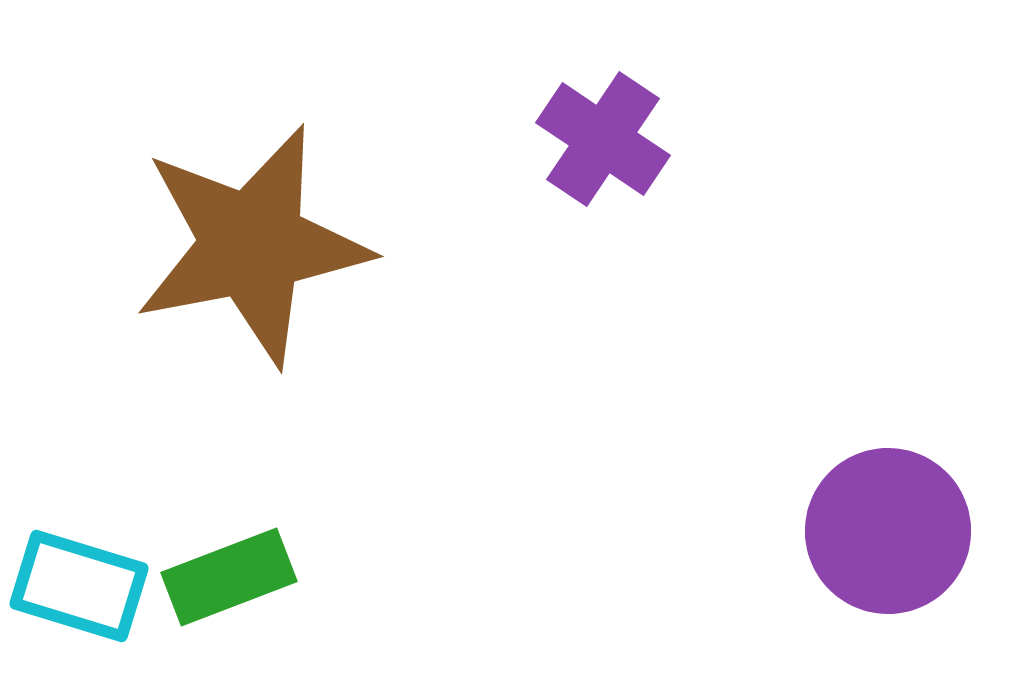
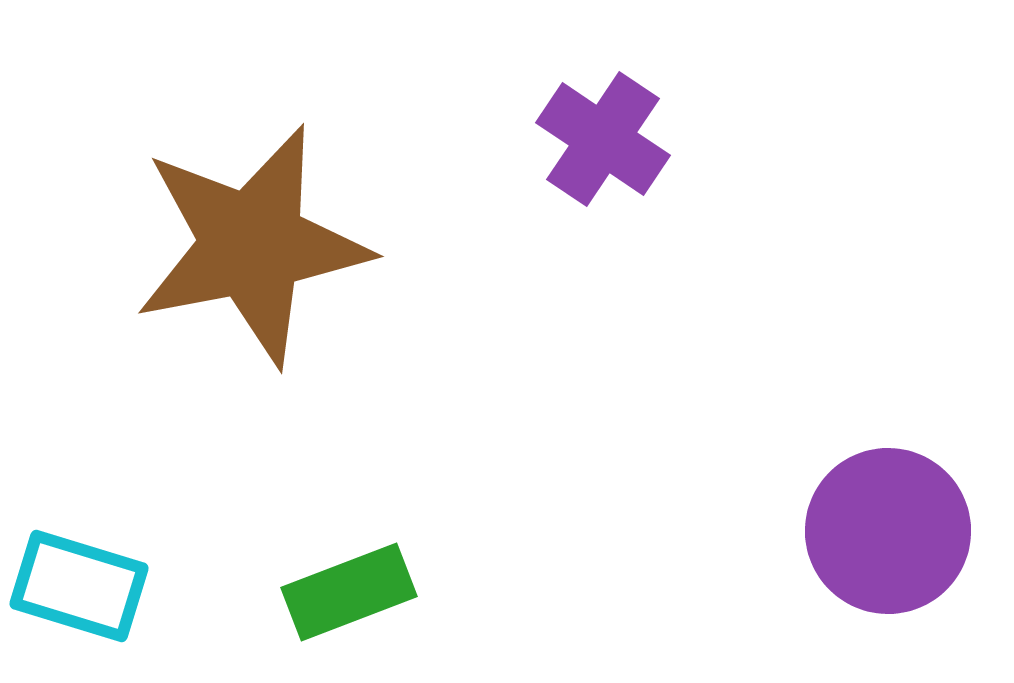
green rectangle: moved 120 px right, 15 px down
